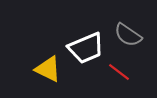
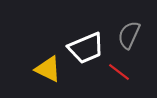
gray semicircle: moved 1 px right; rotated 80 degrees clockwise
